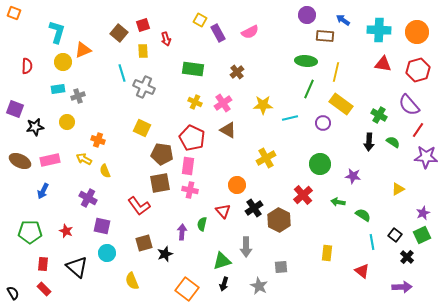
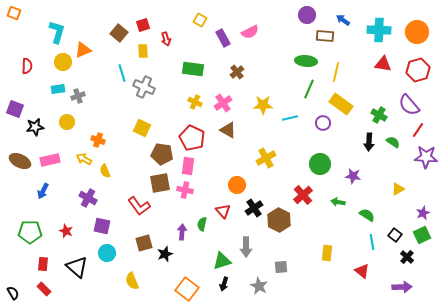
purple rectangle at (218, 33): moved 5 px right, 5 px down
pink cross at (190, 190): moved 5 px left
green semicircle at (363, 215): moved 4 px right
